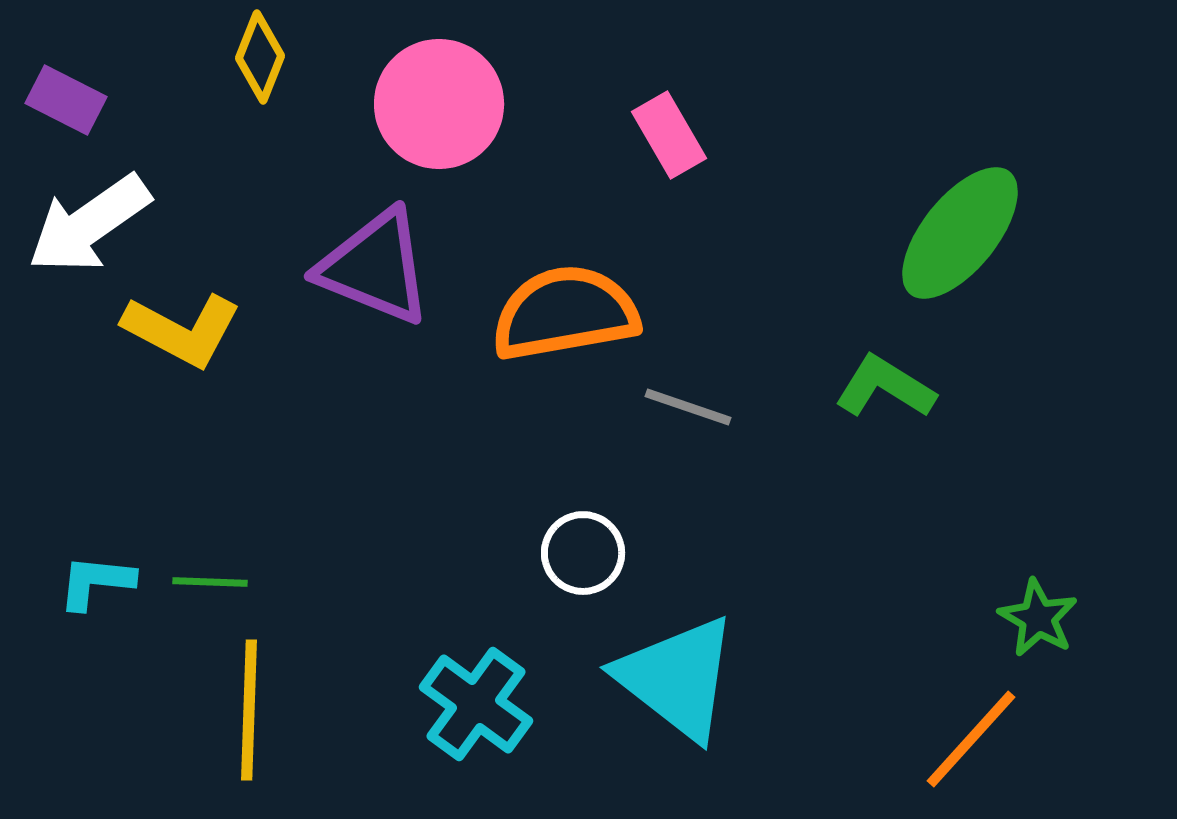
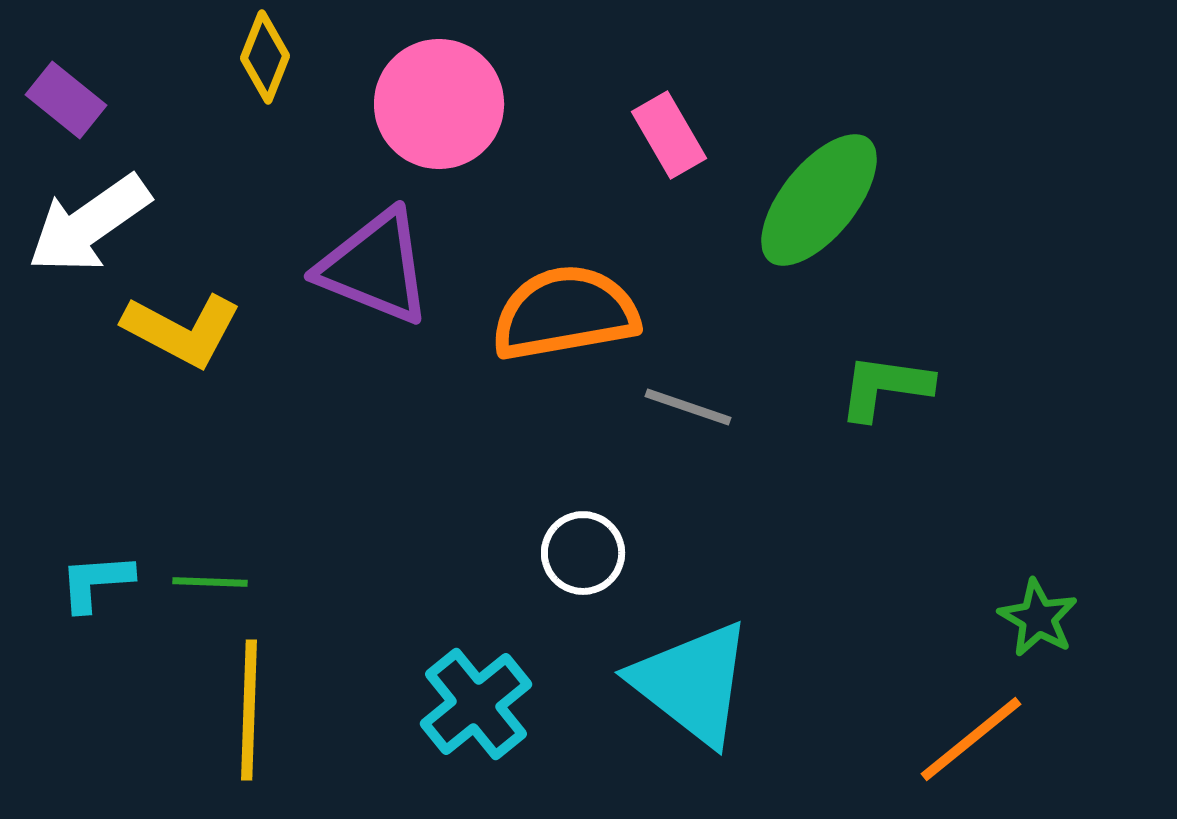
yellow diamond: moved 5 px right
purple rectangle: rotated 12 degrees clockwise
green ellipse: moved 141 px left, 33 px up
green L-shape: rotated 24 degrees counterclockwise
cyan L-shape: rotated 10 degrees counterclockwise
cyan triangle: moved 15 px right, 5 px down
cyan cross: rotated 15 degrees clockwise
orange line: rotated 9 degrees clockwise
